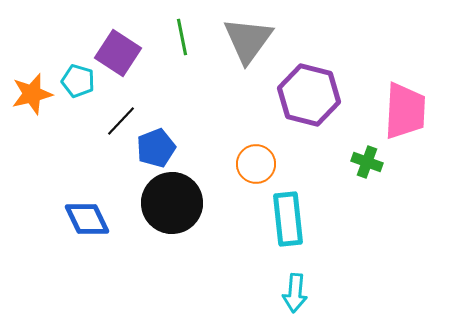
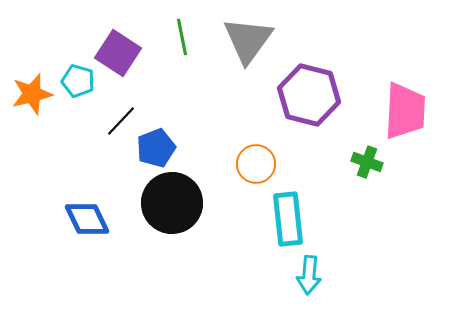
cyan arrow: moved 14 px right, 18 px up
